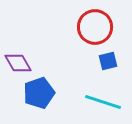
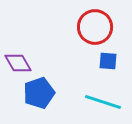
blue square: rotated 18 degrees clockwise
